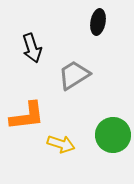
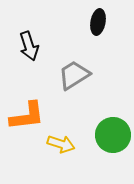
black arrow: moved 3 px left, 2 px up
